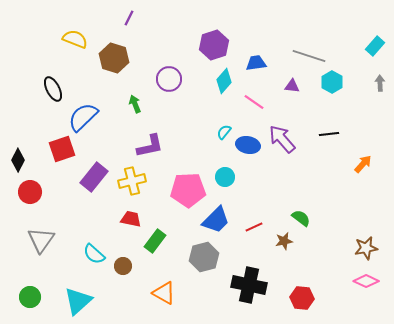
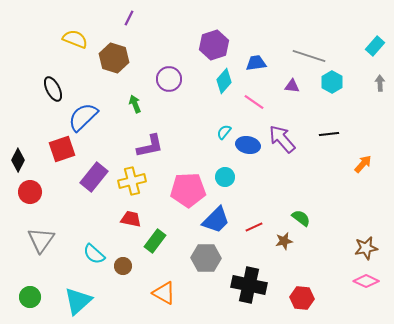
gray hexagon at (204, 257): moved 2 px right, 1 px down; rotated 16 degrees clockwise
